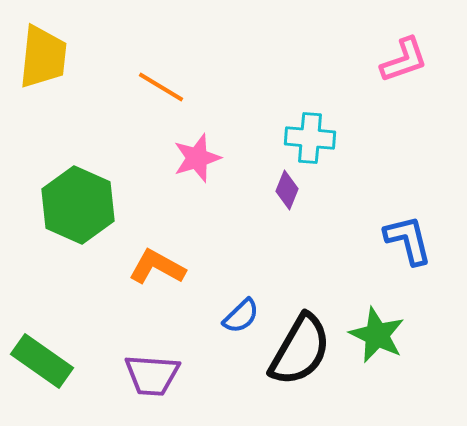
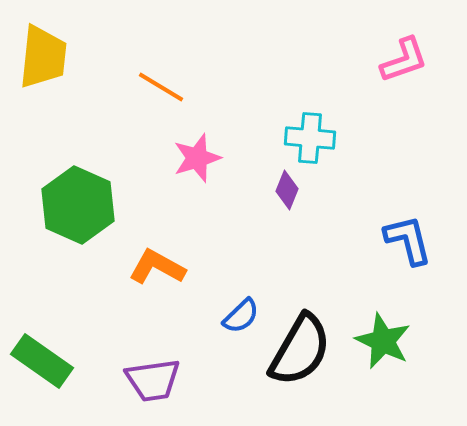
green star: moved 6 px right, 6 px down
purple trapezoid: moved 1 px right, 5 px down; rotated 12 degrees counterclockwise
